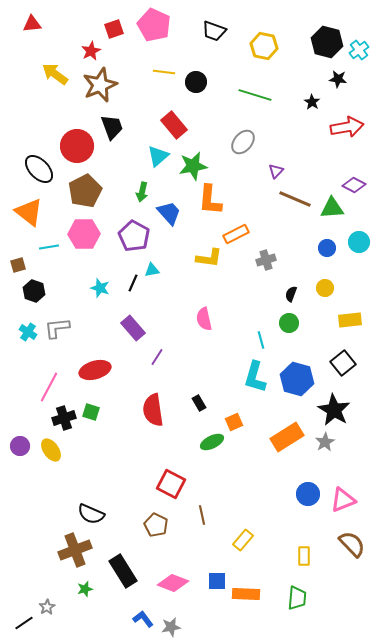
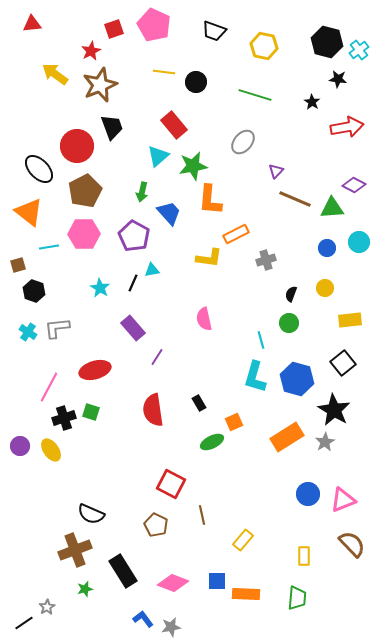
cyan star at (100, 288): rotated 12 degrees clockwise
